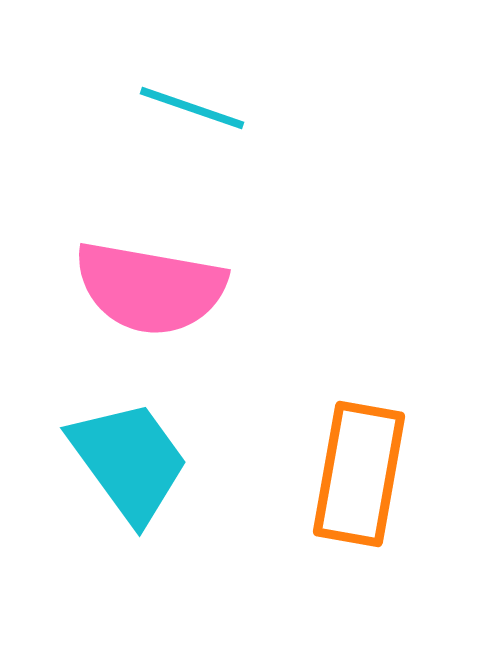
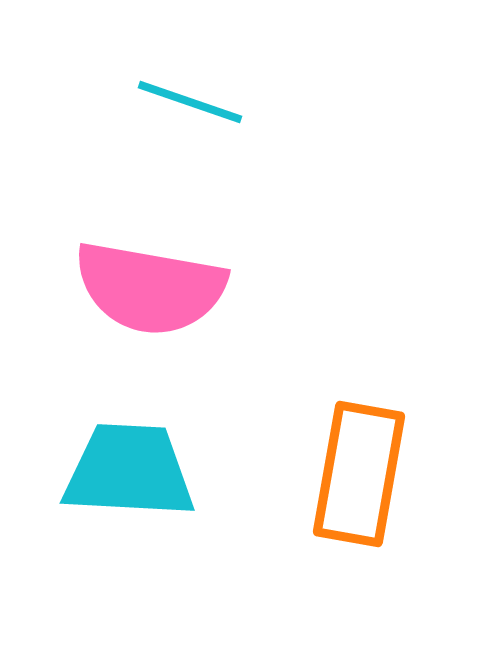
cyan line: moved 2 px left, 6 px up
cyan trapezoid: moved 10 px down; rotated 51 degrees counterclockwise
